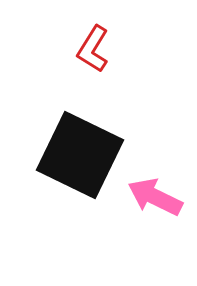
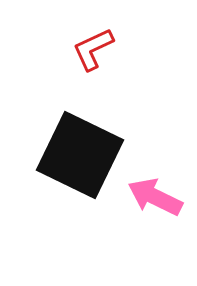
red L-shape: rotated 33 degrees clockwise
